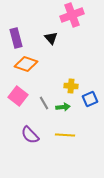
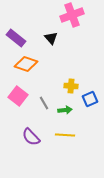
purple rectangle: rotated 36 degrees counterclockwise
green arrow: moved 2 px right, 3 px down
purple semicircle: moved 1 px right, 2 px down
